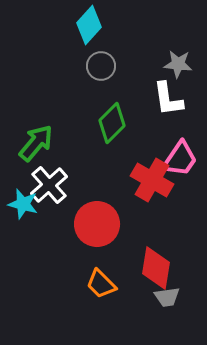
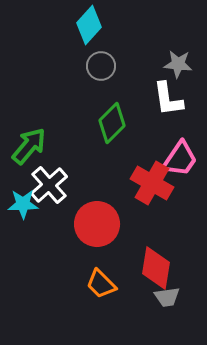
green arrow: moved 7 px left, 3 px down
red cross: moved 3 px down
cyan star: rotated 16 degrees counterclockwise
